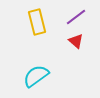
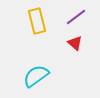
yellow rectangle: moved 1 px up
red triangle: moved 1 px left, 2 px down
